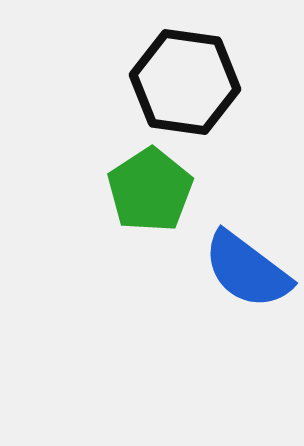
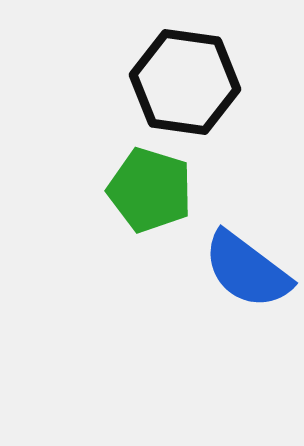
green pentagon: rotated 22 degrees counterclockwise
